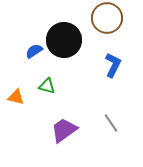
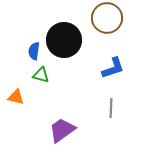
blue semicircle: rotated 48 degrees counterclockwise
blue L-shape: moved 3 px down; rotated 45 degrees clockwise
green triangle: moved 6 px left, 11 px up
gray line: moved 15 px up; rotated 36 degrees clockwise
purple trapezoid: moved 2 px left
